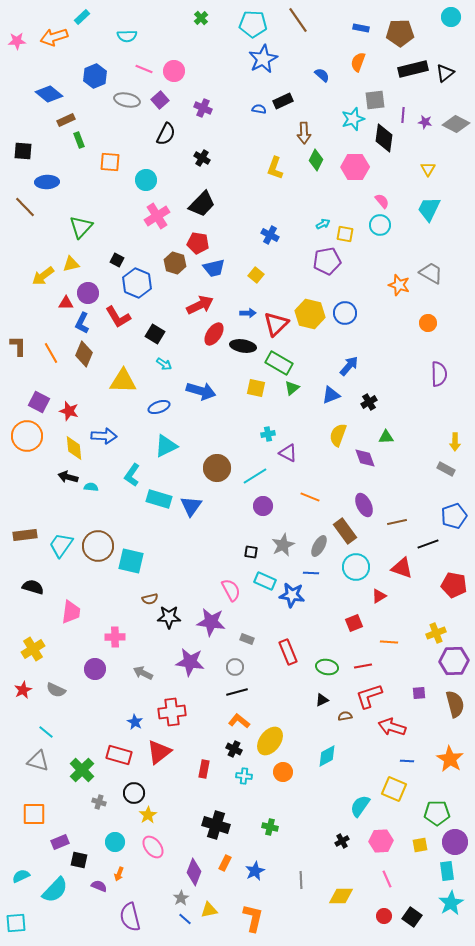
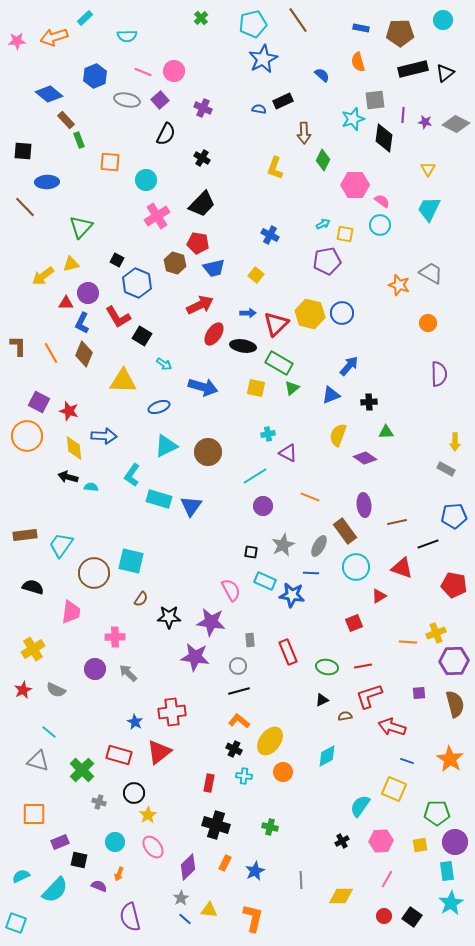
cyan rectangle at (82, 17): moved 3 px right, 1 px down
cyan circle at (451, 17): moved 8 px left, 3 px down
cyan pentagon at (253, 24): rotated 16 degrees counterclockwise
orange semicircle at (358, 62): rotated 36 degrees counterclockwise
pink line at (144, 69): moved 1 px left, 3 px down
brown rectangle at (66, 120): rotated 72 degrees clockwise
green diamond at (316, 160): moved 7 px right
pink hexagon at (355, 167): moved 18 px down
pink semicircle at (382, 201): rotated 14 degrees counterclockwise
blue circle at (345, 313): moved 3 px left
black square at (155, 334): moved 13 px left, 2 px down
blue arrow at (201, 391): moved 2 px right, 4 px up
black cross at (369, 402): rotated 28 degrees clockwise
green triangle at (386, 437): moved 5 px up
purple diamond at (365, 458): rotated 35 degrees counterclockwise
brown circle at (217, 468): moved 9 px left, 16 px up
purple ellipse at (364, 505): rotated 20 degrees clockwise
blue pentagon at (454, 516): rotated 15 degrees clockwise
brown circle at (98, 546): moved 4 px left, 27 px down
brown semicircle at (150, 599): moved 9 px left; rotated 42 degrees counterclockwise
gray rectangle at (247, 639): moved 3 px right, 1 px down; rotated 64 degrees clockwise
orange line at (389, 642): moved 19 px right
purple star at (190, 662): moved 5 px right, 5 px up
gray circle at (235, 667): moved 3 px right, 1 px up
gray arrow at (143, 673): moved 15 px left; rotated 18 degrees clockwise
black line at (237, 692): moved 2 px right, 1 px up
cyan line at (46, 732): moved 3 px right
blue line at (407, 761): rotated 16 degrees clockwise
red rectangle at (204, 769): moved 5 px right, 14 px down
purple diamond at (194, 872): moved 6 px left, 5 px up; rotated 24 degrees clockwise
pink line at (387, 879): rotated 54 degrees clockwise
yellow triangle at (209, 910): rotated 18 degrees clockwise
cyan square at (16, 923): rotated 25 degrees clockwise
